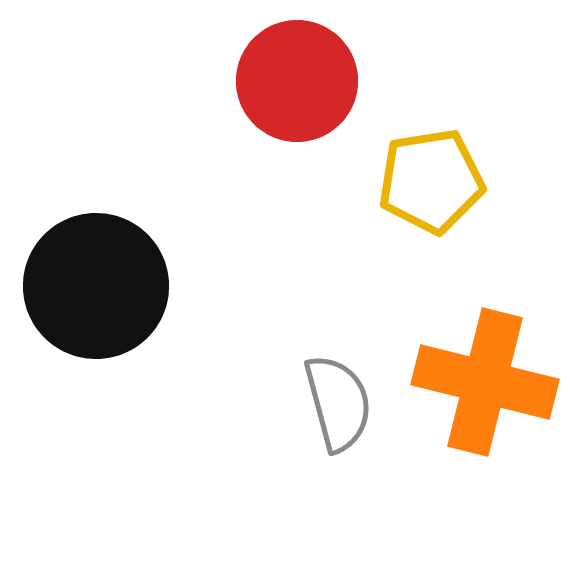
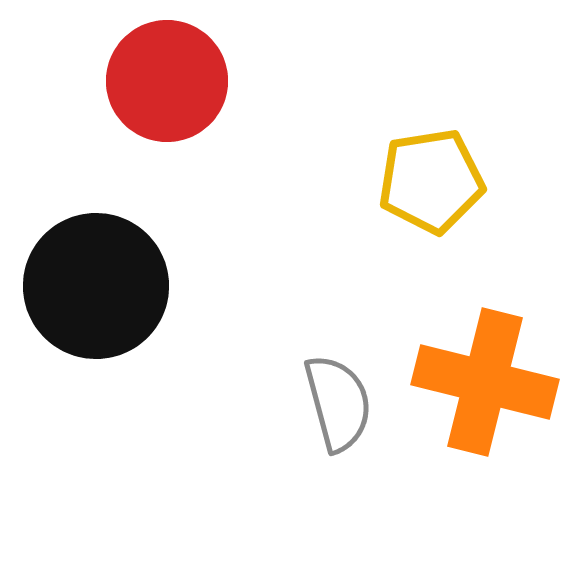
red circle: moved 130 px left
